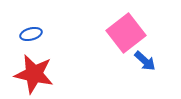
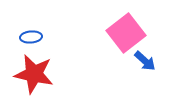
blue ellipse: moved 3 px down; rotated 10 degrees clockwise
